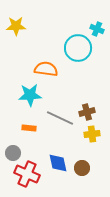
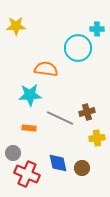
cyan cross: rotated 24 degrees counterclockwise
yellow cross: moved 5 px right, 4 px down
